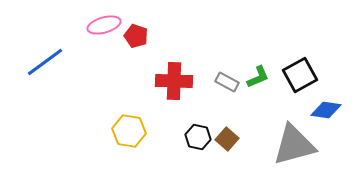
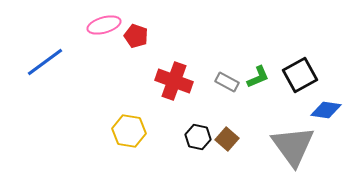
red cross: rotated 18 degrees clockwise
gray triangle: moved 1 px left, 1 px down; rotated 51 degrees counterclockwise
